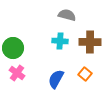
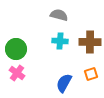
gray semicircle: moved 8 px left
green circle: moved 3 px right, 1 px down
orange square: moved 6 px right; rotated 32 degrees clockwise
blue semicircle: moved 8 px right, 4 px down
